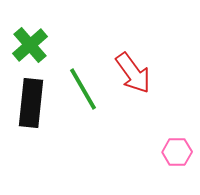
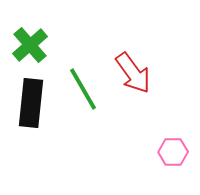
pink hexagon: moved 4 px left
